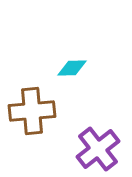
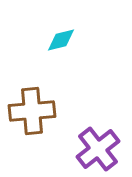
cyan diamond: moved 11 px left, 28 px up; rotated 12 degrees counterclockwise
